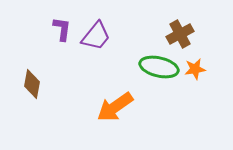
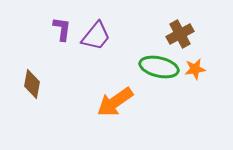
orange arrow: moved 5 px up
